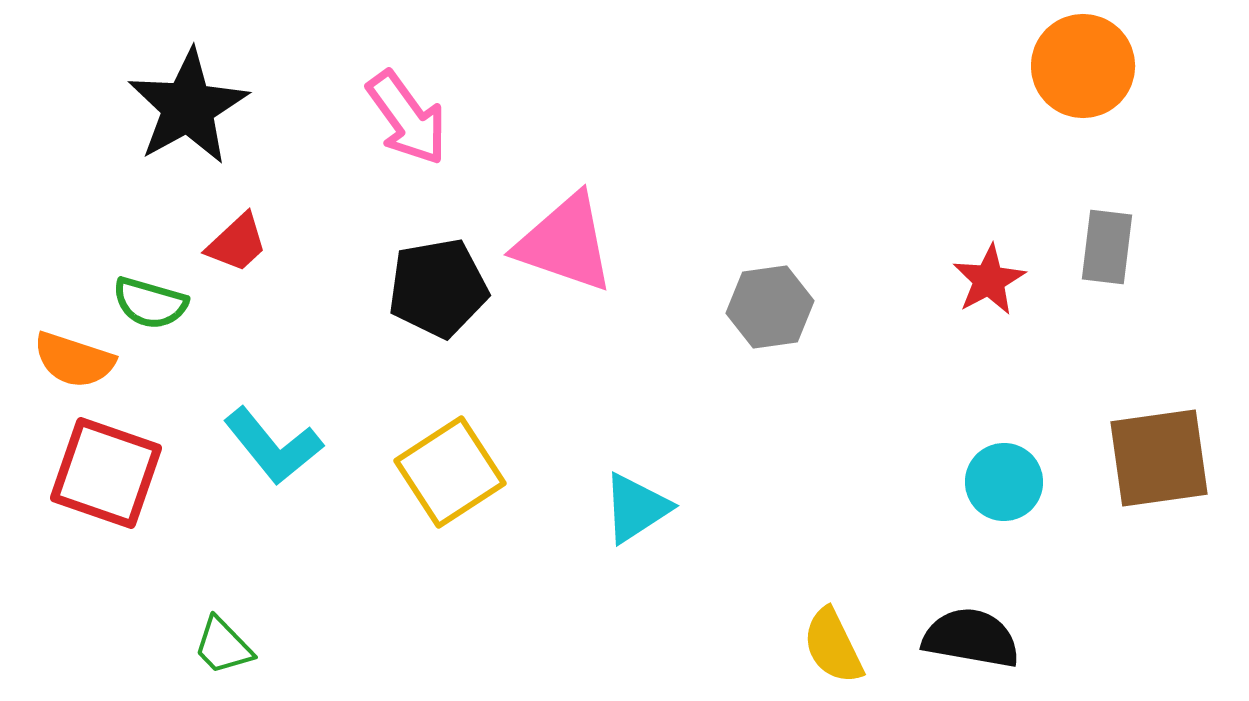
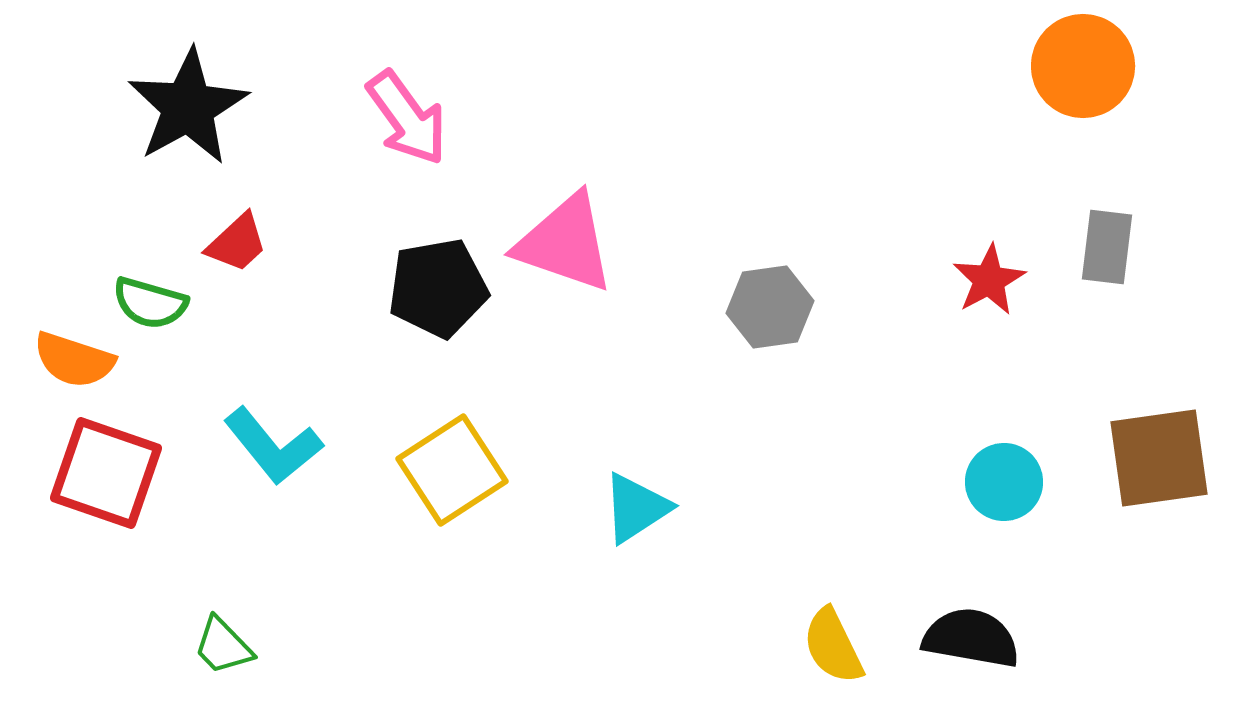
yellow square: moved 2 px right, 2 px up
